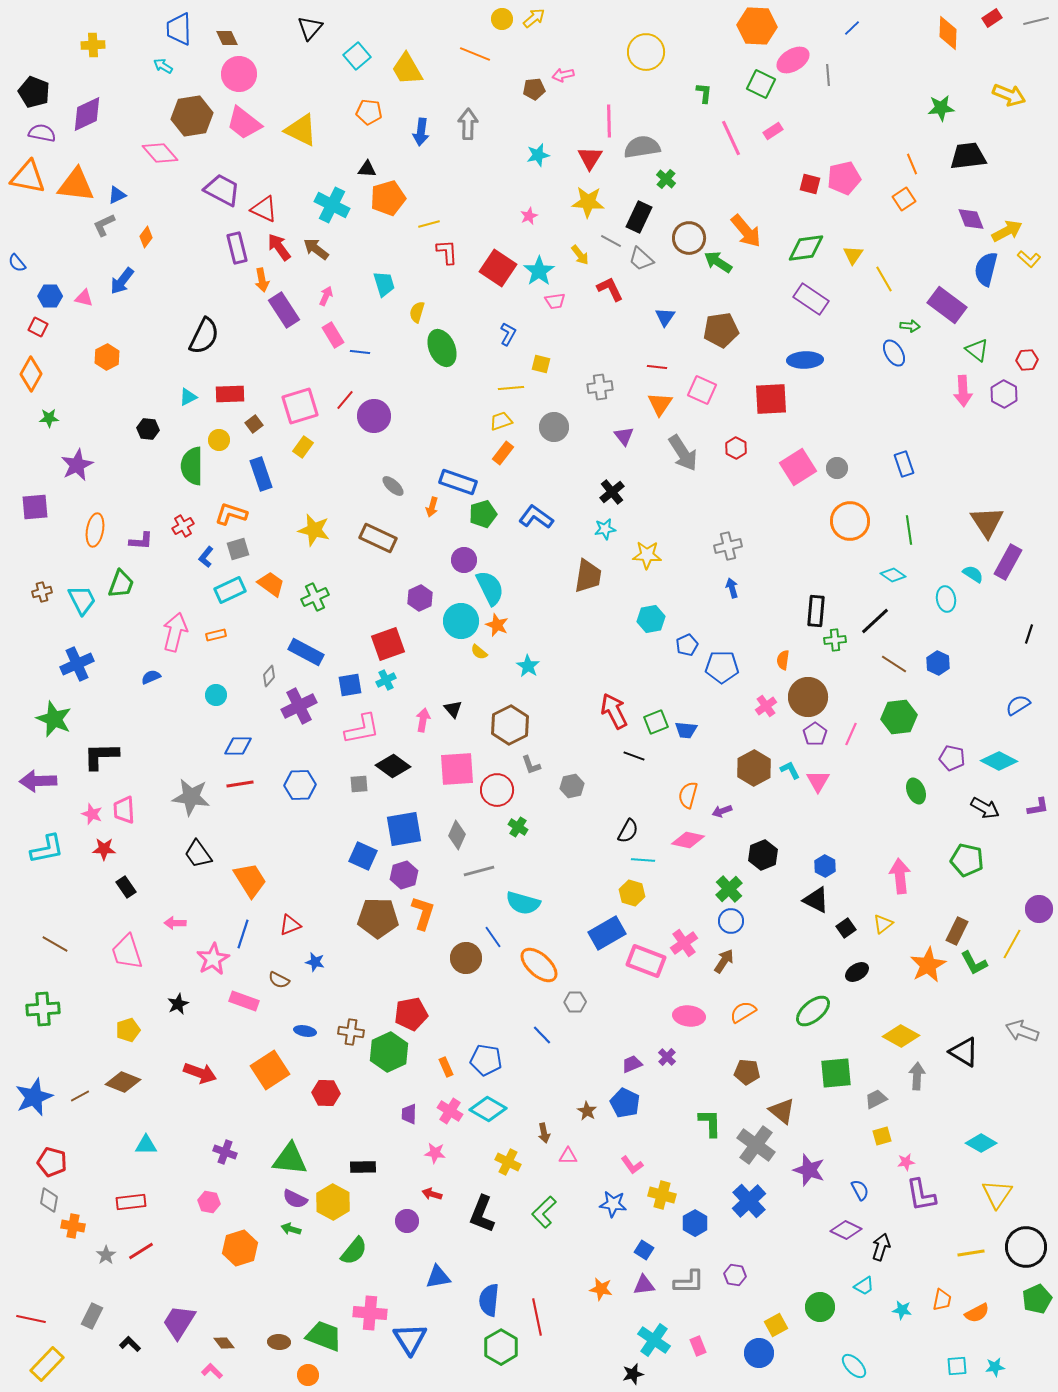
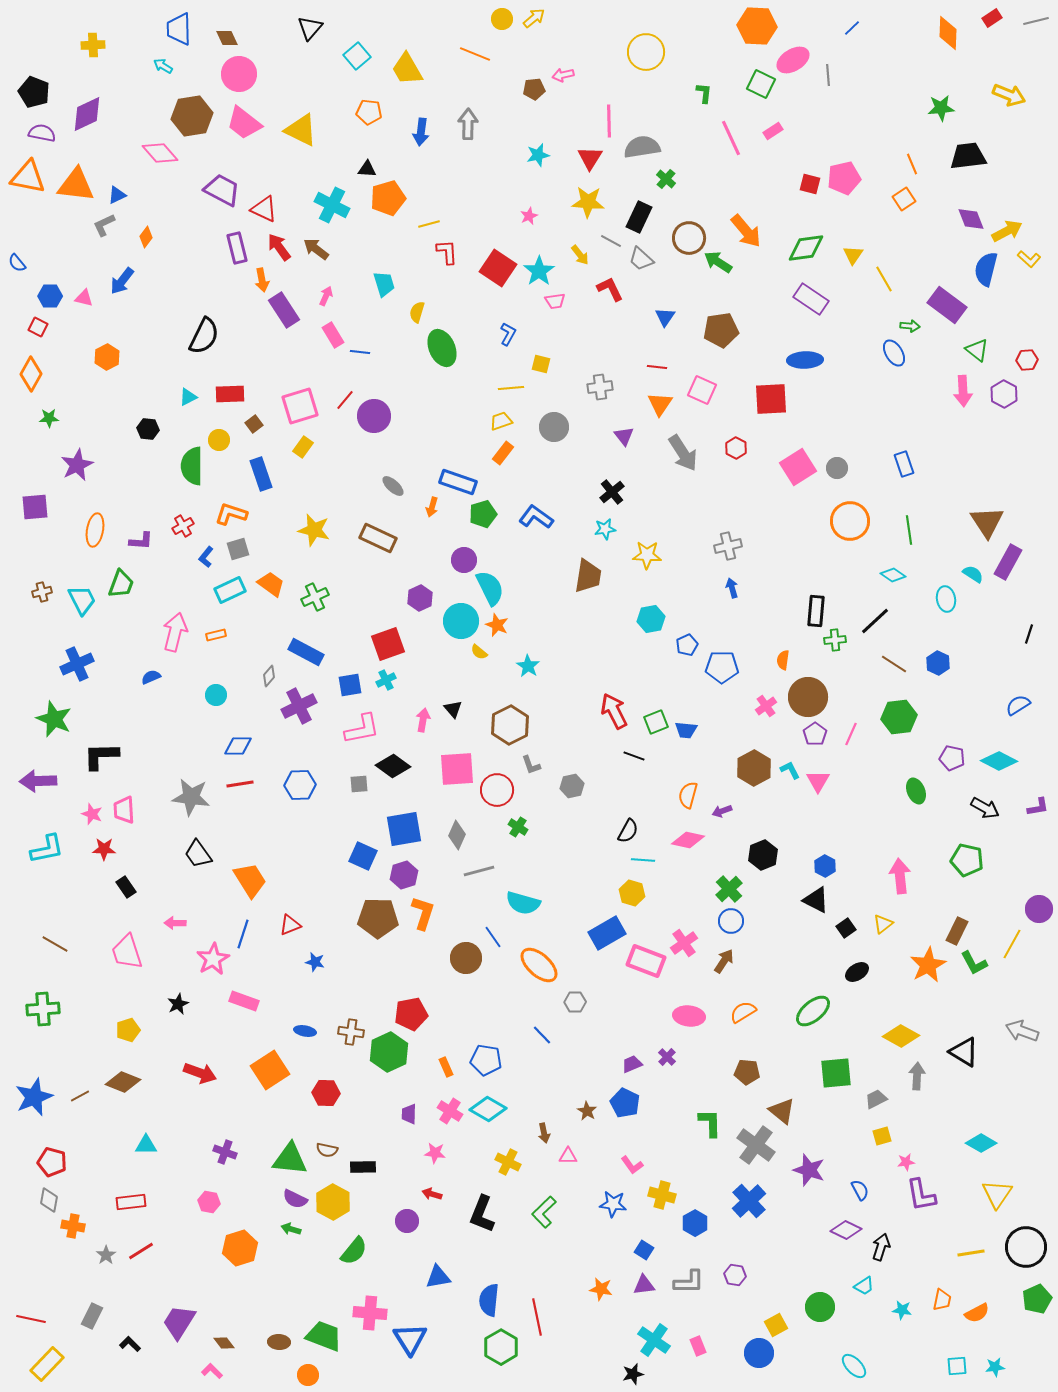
brown semicircle at (279, 980): moved 48 px right, 170 px down; rotated 15 degrees counterclockwise
